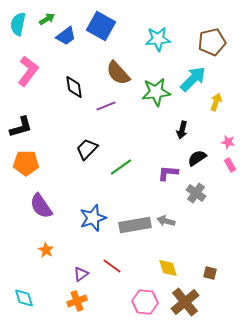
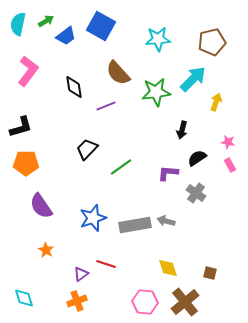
green arrow: moved 1 px left, 2 px down
red line: moved 6 px left, 2 px up; rotated 18 degrees counterclockwise
